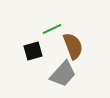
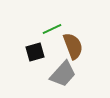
black square: moved 2 px right, 1 px down
